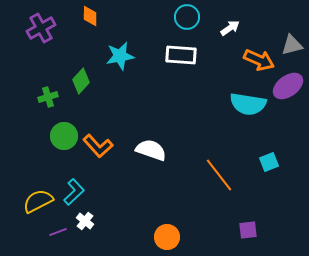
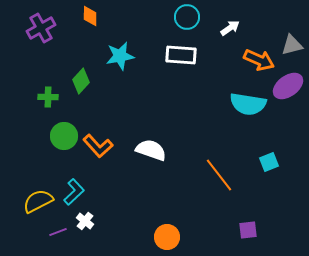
green cross: rotated 18 degrees clockwise
